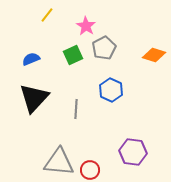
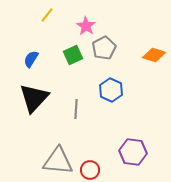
blue semicircle: rotated 36 degrees counterclockwise
gray triangle: moved 1 px left, 1 px up
